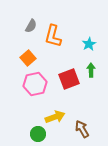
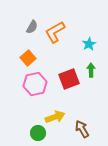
gray semicircle: moved 1 px right, 1 px down
orange L-shape: moved 2 px right, 4 px up; rotated 45 degrees clockwise
green circle: moved 1 px up
